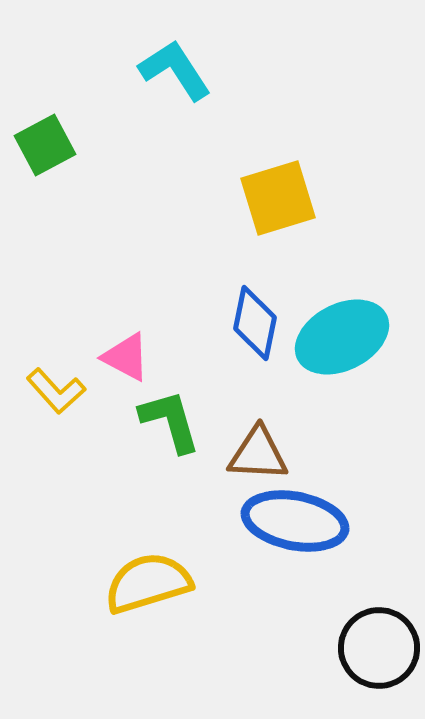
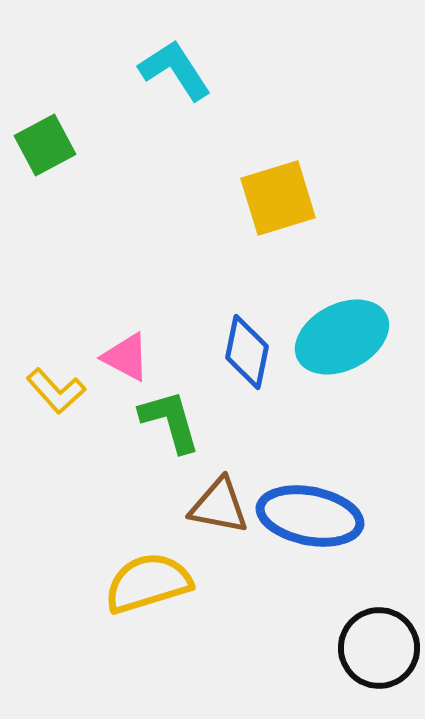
blue diamond: moved 8 px left, 29 px down
brown triangle: moved 39 px left, 52 px down; rotated 8 degrees clockwise
blue ellipse: moved 15 px right, 5 px up
